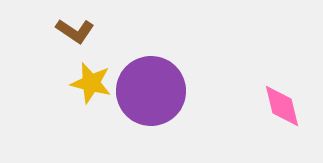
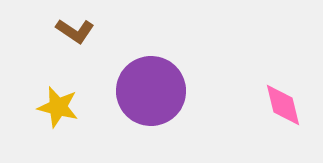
yellow star: moved 33 px left, 24 px down
pink diamond: moved 1 px right, 1 px up
